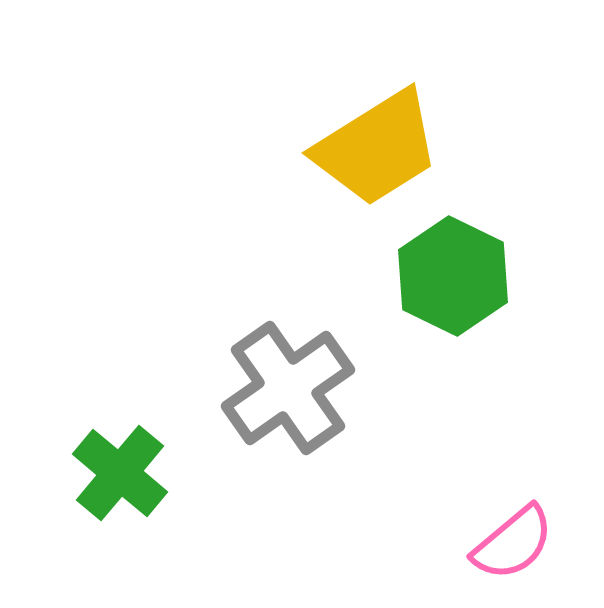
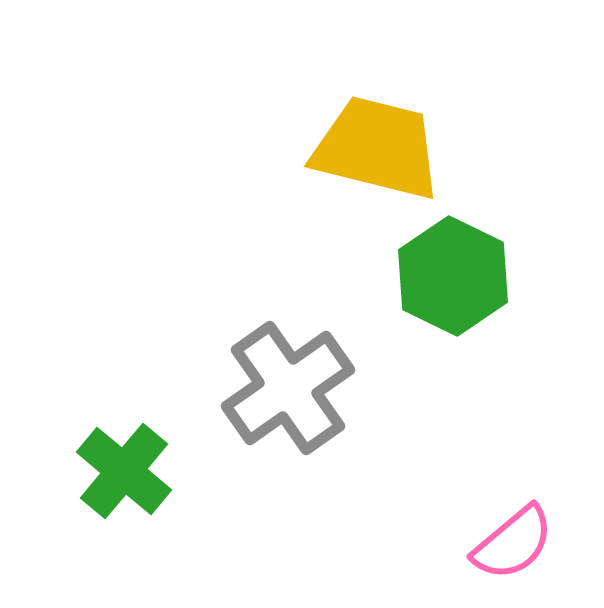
yellow trapezoid: rotated 134 degrees counterclockwise
green cross: moved 4 px right, 2 px up
